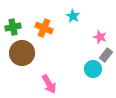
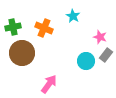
cyan circle: moved 7 px left, 8 px up
pink arrow: rotated 114 degrees counterclockwise
